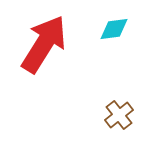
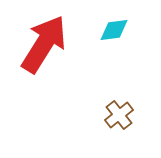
cyan diamond: moved 1 px down
